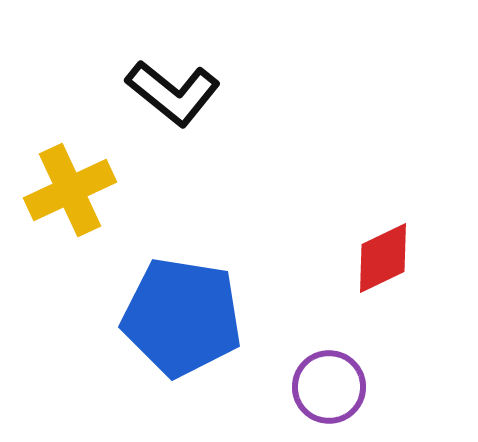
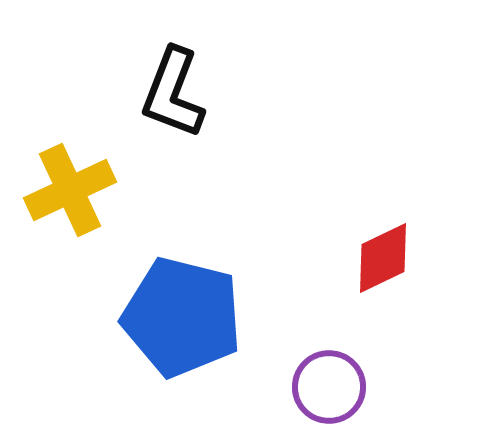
black L-shape: rotated 72 degrees clockwise
blue pentagon: rotated 5 degrees clockwise
